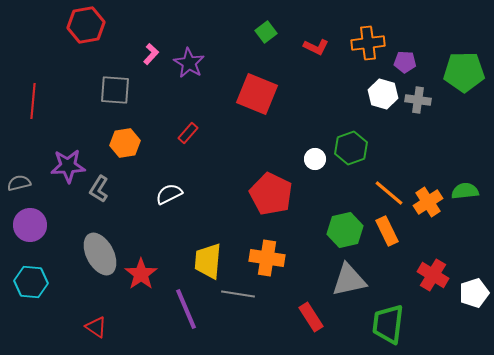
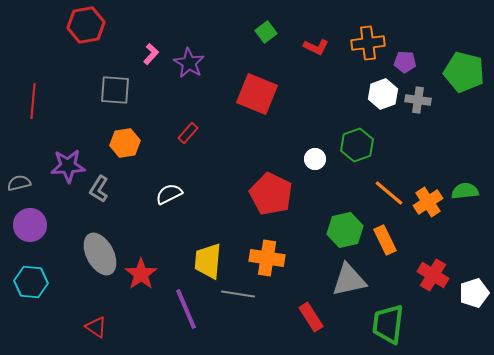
green pentagon at (464, 72): rotated 15 degrees clockwise
white hexagon at (383, 94): rotated 24 degrees clockwise
green hexagon at (351, 148): moved 6 px right, 3 px up
orange rectangle at (387, 231): moved 2 px left, 9 px down
